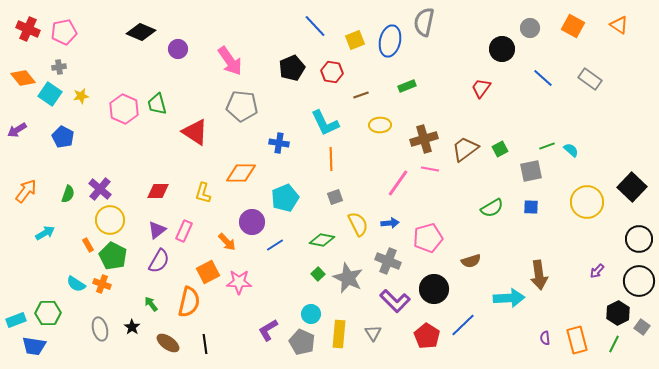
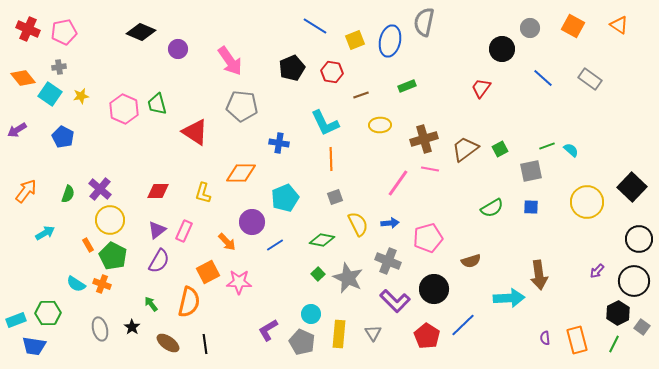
blue line at (315, 26): rotated 15 degrees counterclockwise
black circle at (639, 281): moved 5 px left
